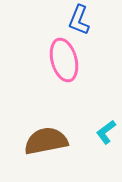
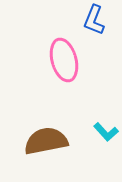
blue L-shape: moved 15 px right
cyan L-shape: rotated 95 degrees counterclockwise
